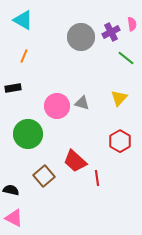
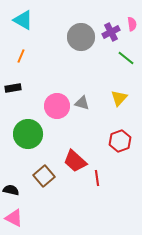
orange line: moved 3 px left
red hexagon: rotated 10 degrees clockwise
